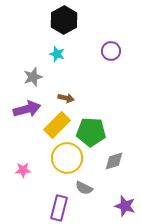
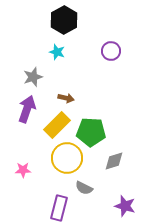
cyan star: moved 2 px up
purple arrow: rotated 56 degrees counterclockwise
